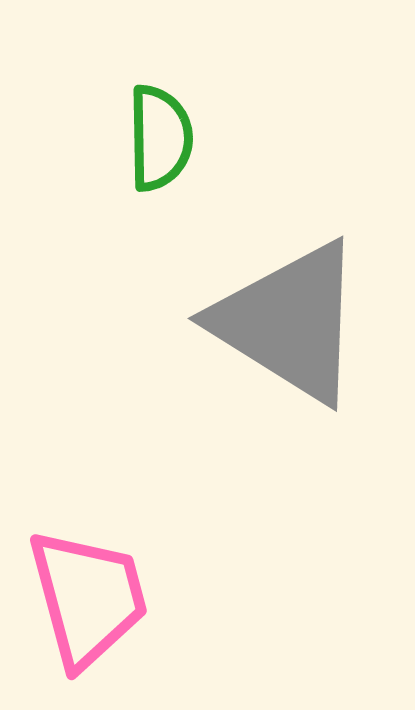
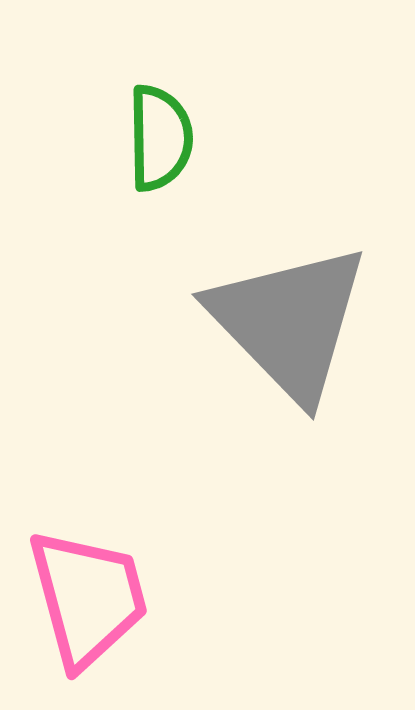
gray triangle: rotated 14 degrees clockwise
